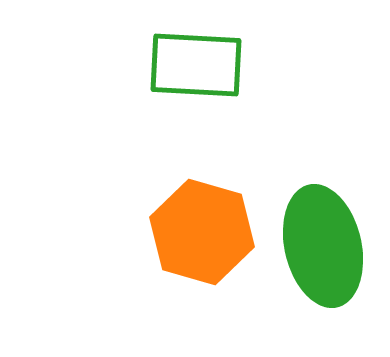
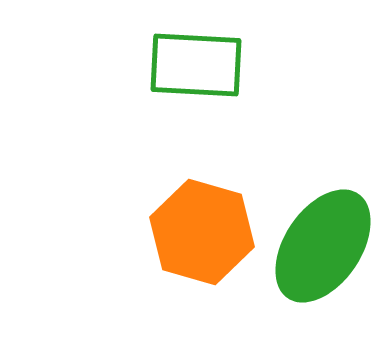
green ellipse: rotated 47 degrees clockwise
